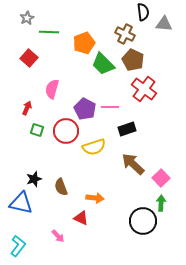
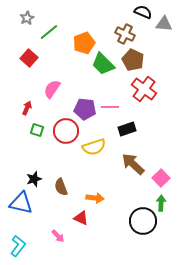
black semicircle: rotated 60 degrees counterclockwise
green line: rotated 42 degrees counterclockwise
pink semicircle: rotated 18 degrees clockwise
purple pentagon: rotated 20 degrees counterclockwise
